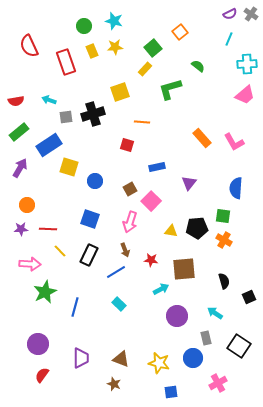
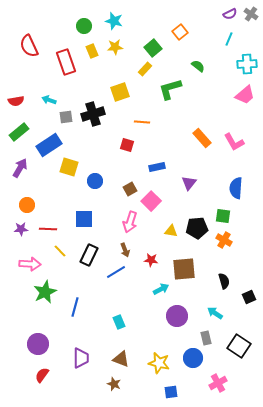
blue square at (90, 219): moved 6 px left; rotated 18 degrees counterclockwise
cyan rectangle at (119, 304): moved 18 px down; rotated 24 degrees clockwise
